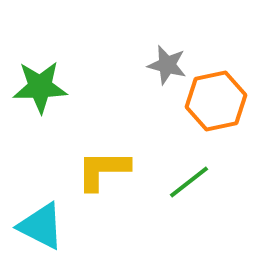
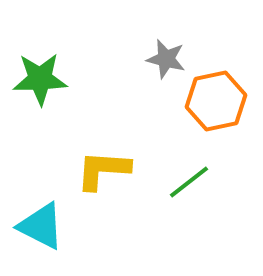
gray star: moved 1 px left, 6 px up
green star: moved 8 px up
yellow L-shape: rotated 4 degrees clockwise
